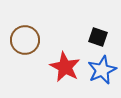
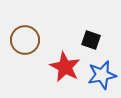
black square: moved 7 px left, 3 px down
blue star: moved 5 px down; rotated 12 degrees clockwise
